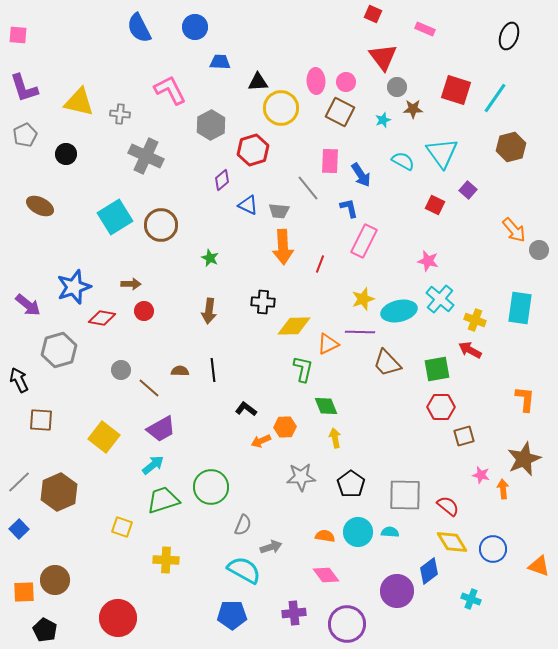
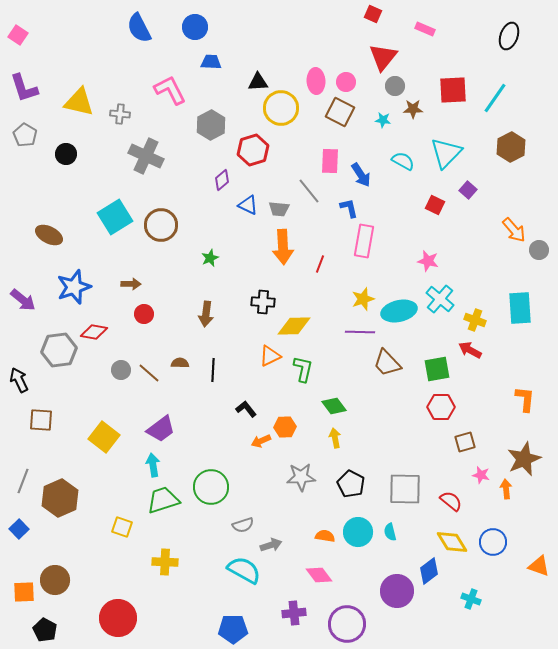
pink square at (18, 35): rotated 30 degrees clockwise
red triangle at (383, 57): rotated 16 degrees clockwise
blue trapezoid at (220, 62): moved 9 px left
gray circle at (397, 87): moved 2 px left, 1 px up
red square at (456, 90): moved 3 px left; rotated 20 degrees counterclockwise
cyan star at (383, 120): rotated 28 degrees clockwise
gray pentagon at (25, 135): rotated 15 degrees counterclockwise
brown hexagon at (511, 147): rotated 12 degrees counterclockwise
cyan triangle at (442, 153): moved 4 px right; rotated 20 degrees clockwise
gray line at (308, 188): moved 1 px right, 3 px down
brown ellipse at (40, 206): moved 9 px right, 29 px down
gray trapezoid at (279, 211): moved 2 px up
pink rectangle at (364, 241): rotated 16 degrees counterclockwise
green star at (210, 258): rotated 24 degrees clockwise
purple arrow at (28, 305): moved 5 px left, 5 px up
cyan rectangle at (520, 308): rotated 12 degrees counterclockwise
red circle at (144, 311): moved 3 px down
brown arrow at (209, 311): moved 3 px left, 3 px down
red diamond at (102, 318): moved 8 px left, 14 px down
orange triangle at (328, 344): moved 58 px left, 12 px down
gray hexagon at (59, 350): rotated 8 degrees clockwise
black line at (213, 370): rotated 10 degrees clockwise
brown semicircle at (180, 371): moved 8 px up
brown line at (149, 388): moved 15 px up
green diamond at (326, 406): moved 8 px right; rotated 15 degrees counterclockwise
black L-shape at (246, 409): rotated 15 degrees clockwise
purple trapezoid at (161, 429): rotated 8 degrees counterclockwise
brown square at (464, 436): moved 1 px right, 6 px down
cyan arrow at (153, 465): rotated 60 degrees counterclockwise
gray line at (19, 482): moved 4 px right, 1 px up; rotated 25 degrees counterclockwise
black pentagon at (351, 484): rotated 8 degrees counterclockwise
orange arrow at (503, 489): moved 3 px right
brown hexagon at (59, 492): moved 1 px right, 6 px down
gray square at (405, 495): moved 6 px up
red semicircle at (448, 506): moved 3 px right, 5 px up
gray semicircle at (243, 525): rotated 50 degrees clockwise
cyan semicircle at (390, 532): rotated 108 degrees counterclockwise
gray arrow at (271, 547): moved 2 px up
blue circle at (493, 549): moved 7 px up
yellow cross at (166, 560): moved 1 px left, 2 px down
pink diamond at (326, 575): moved 7 px left
blue pentagon at (232, 615): moved 1 px right, 14 px down
